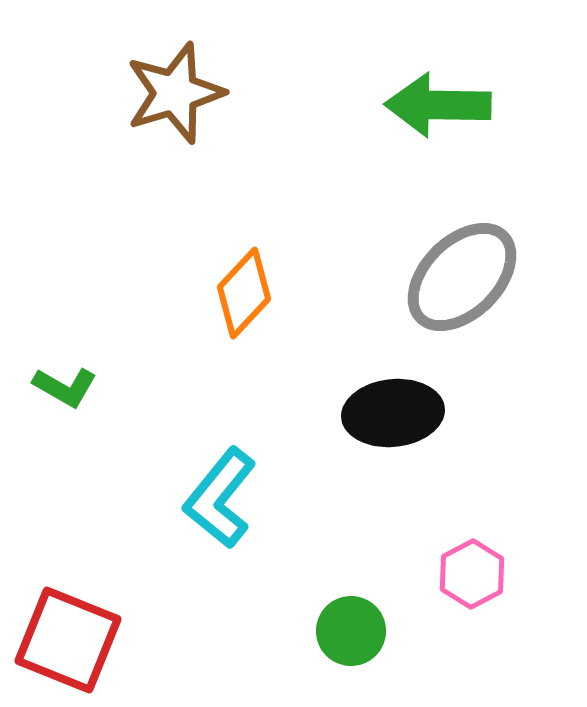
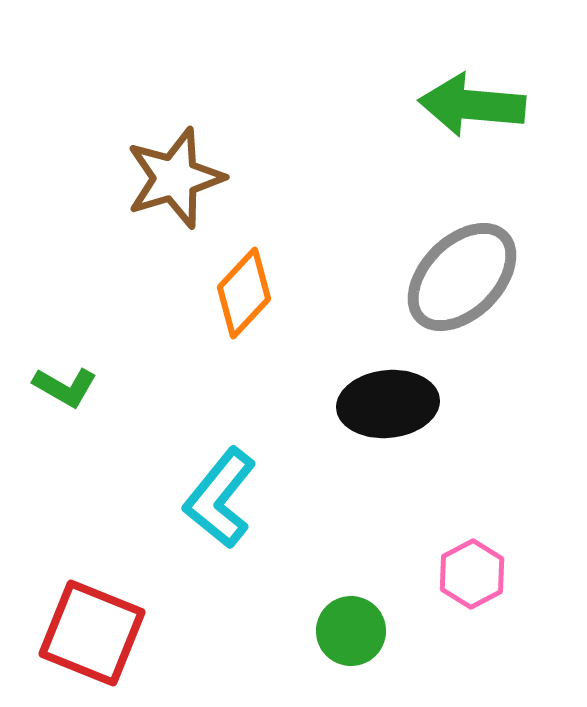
brown star: moved 85 px down
green arrow: moved 34 px right; rotated 4 degrees clockwise
black ellipse: moved 5 px left, 9 px up
red square: moved 24 px right, 7 px up
